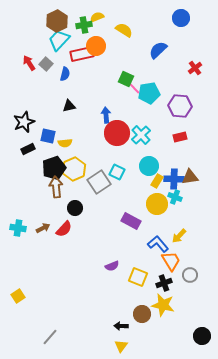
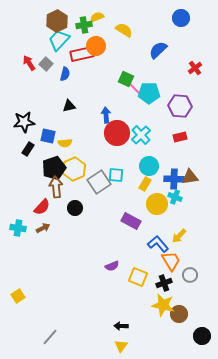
cyan pentagon at (149, 93): rotated 10 degrees clockwise
black star at (24, 122): rotated 15 degrees clockwise
black rectangle at (28, 149): rotated 32 degrees counterclockwise
cyan square at (117, 172): moved 1 px left, 3 px down; rotated 21 degrees counterclockwise
yellow rectangle at (157, 181): moved 12 px left, 3 px down
red semicircle at (64, 229): moved 22 px left, 22 px up
brown circle at (142, 314): moved 37 px right
